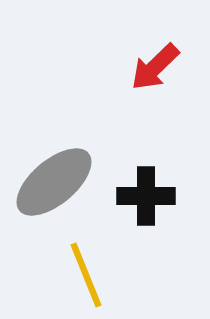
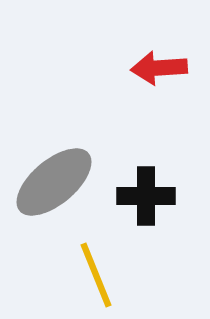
red arrow: moved 4 px right, 1 px down; rotated 40 degrees clockwise
yellow line: moved 10 px right
